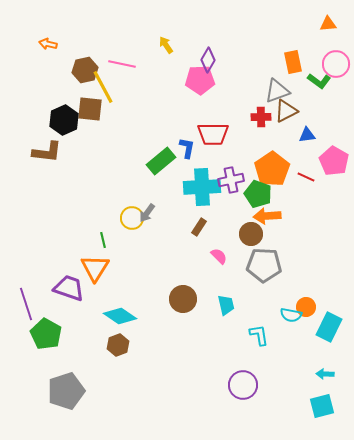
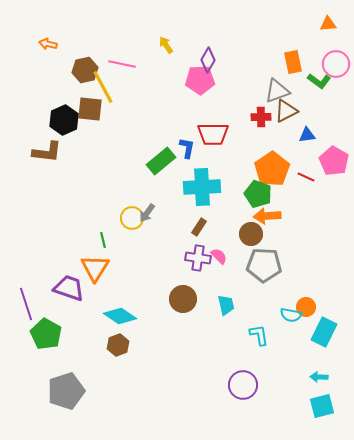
purple cross at (231, 180): moved 33 px left, 78 px down; rotated 20 degrees clockwise
cyan rectangle at (329, 327): moved 5 px left, 5 px down
cyan arrow at (325, 374): moved 6 px left, 3 px down
